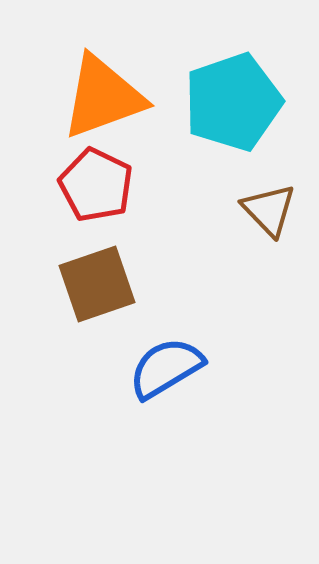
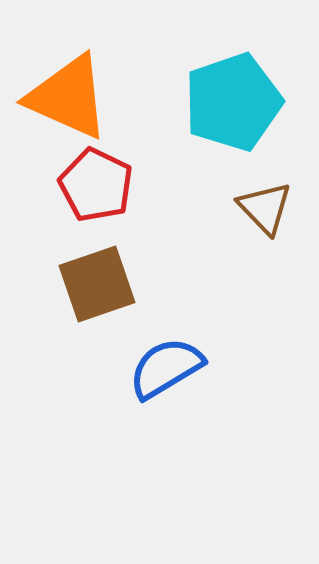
orange triangle: moved 35 px left; rotated 44 degrees clockwise
brown triangle: moved 4 px left, 2 px up
